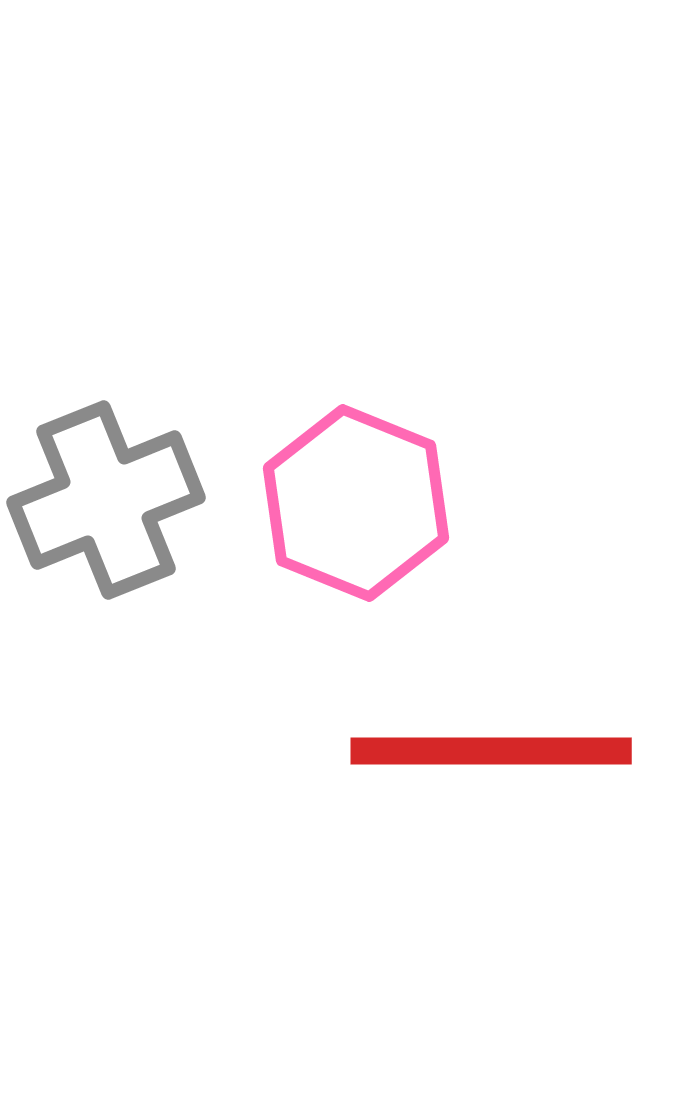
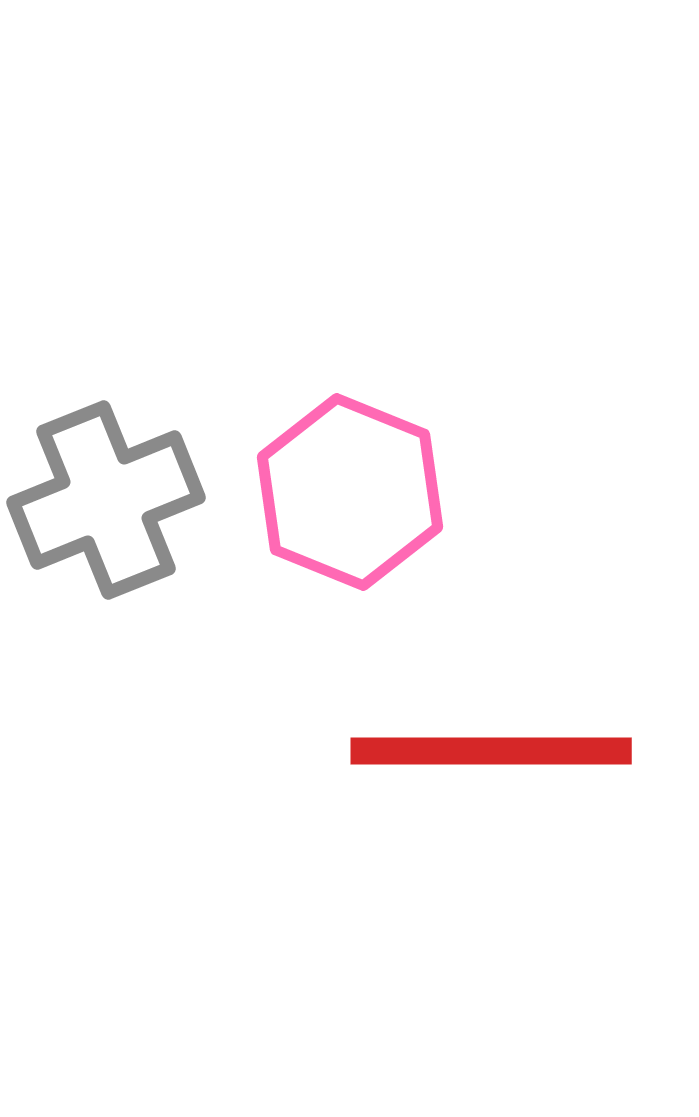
pink hexagon: moved 6 px left, 11 px up
